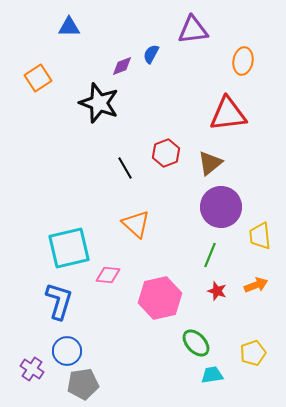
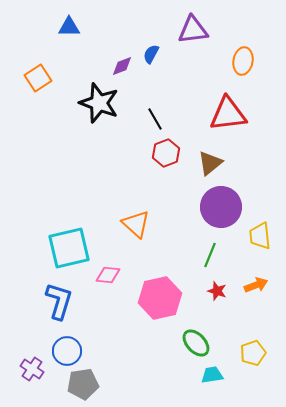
black line: moved 30 px right, 49 px up
